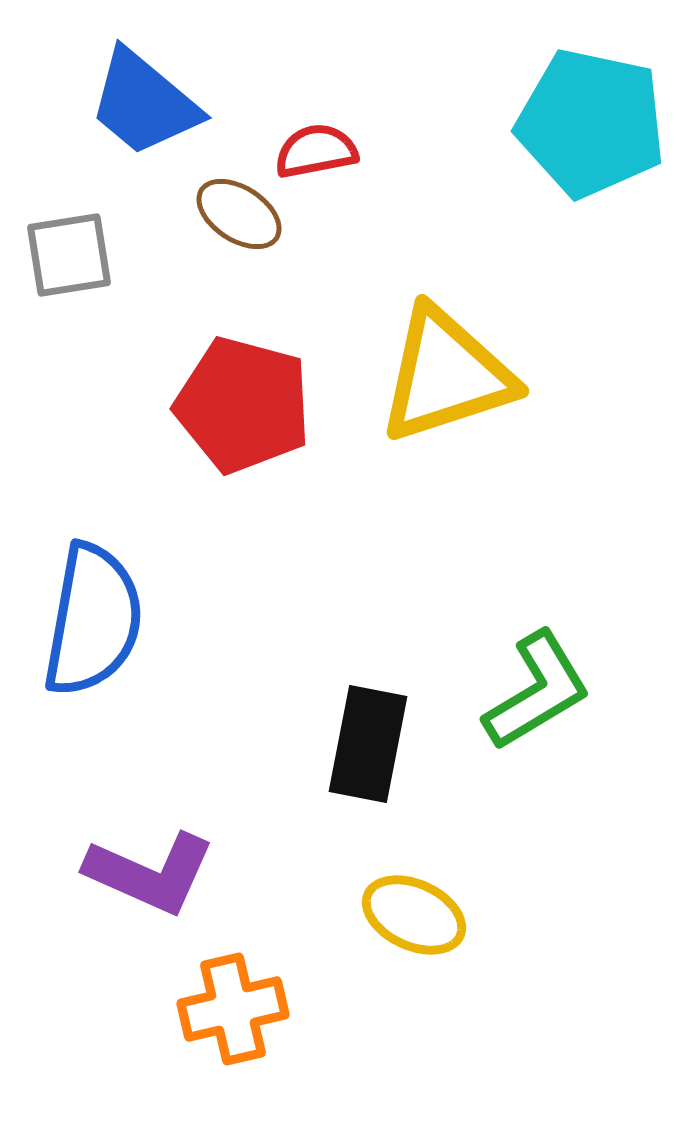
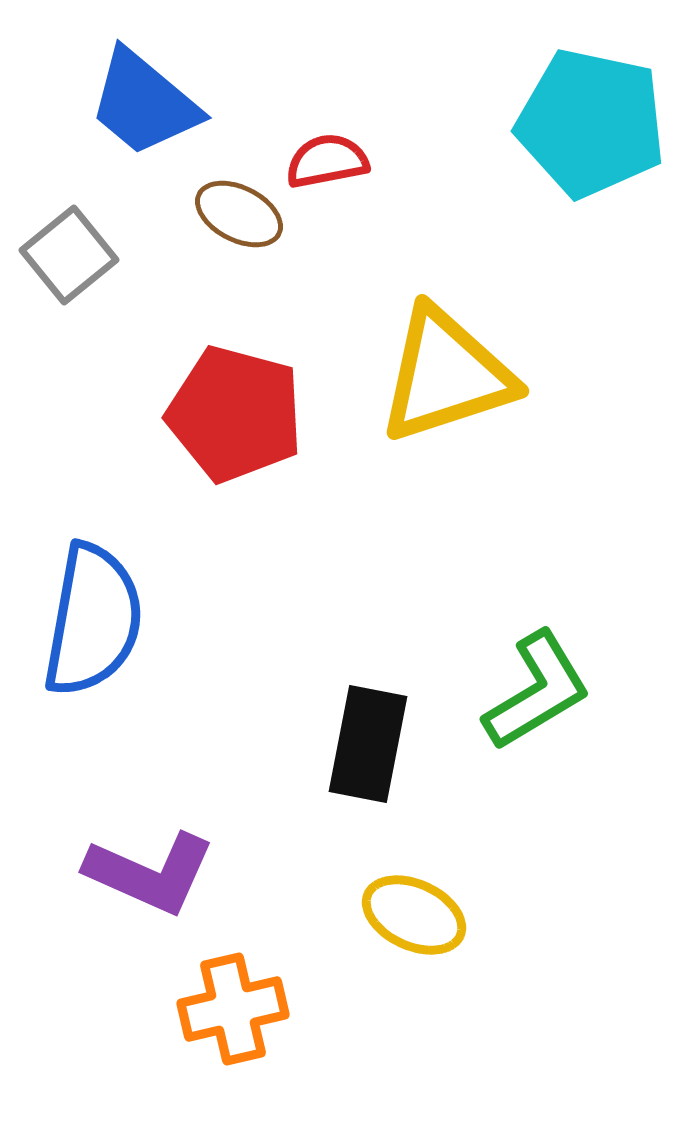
red semicircle: moved 11 px right, 10 px down
brown ellipse: rotated 6 degrees counterclockwise
gray square: rotated 30 degrees counterclockwise
red pentagon: moved 8 px left, 9 px down
